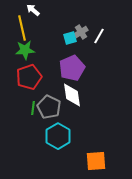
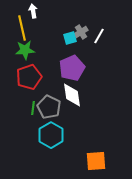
white arrow: moved 1 px down; rotated 40 degrees clockwise
cyan hexagon: moved 7 px left, 1 px up
